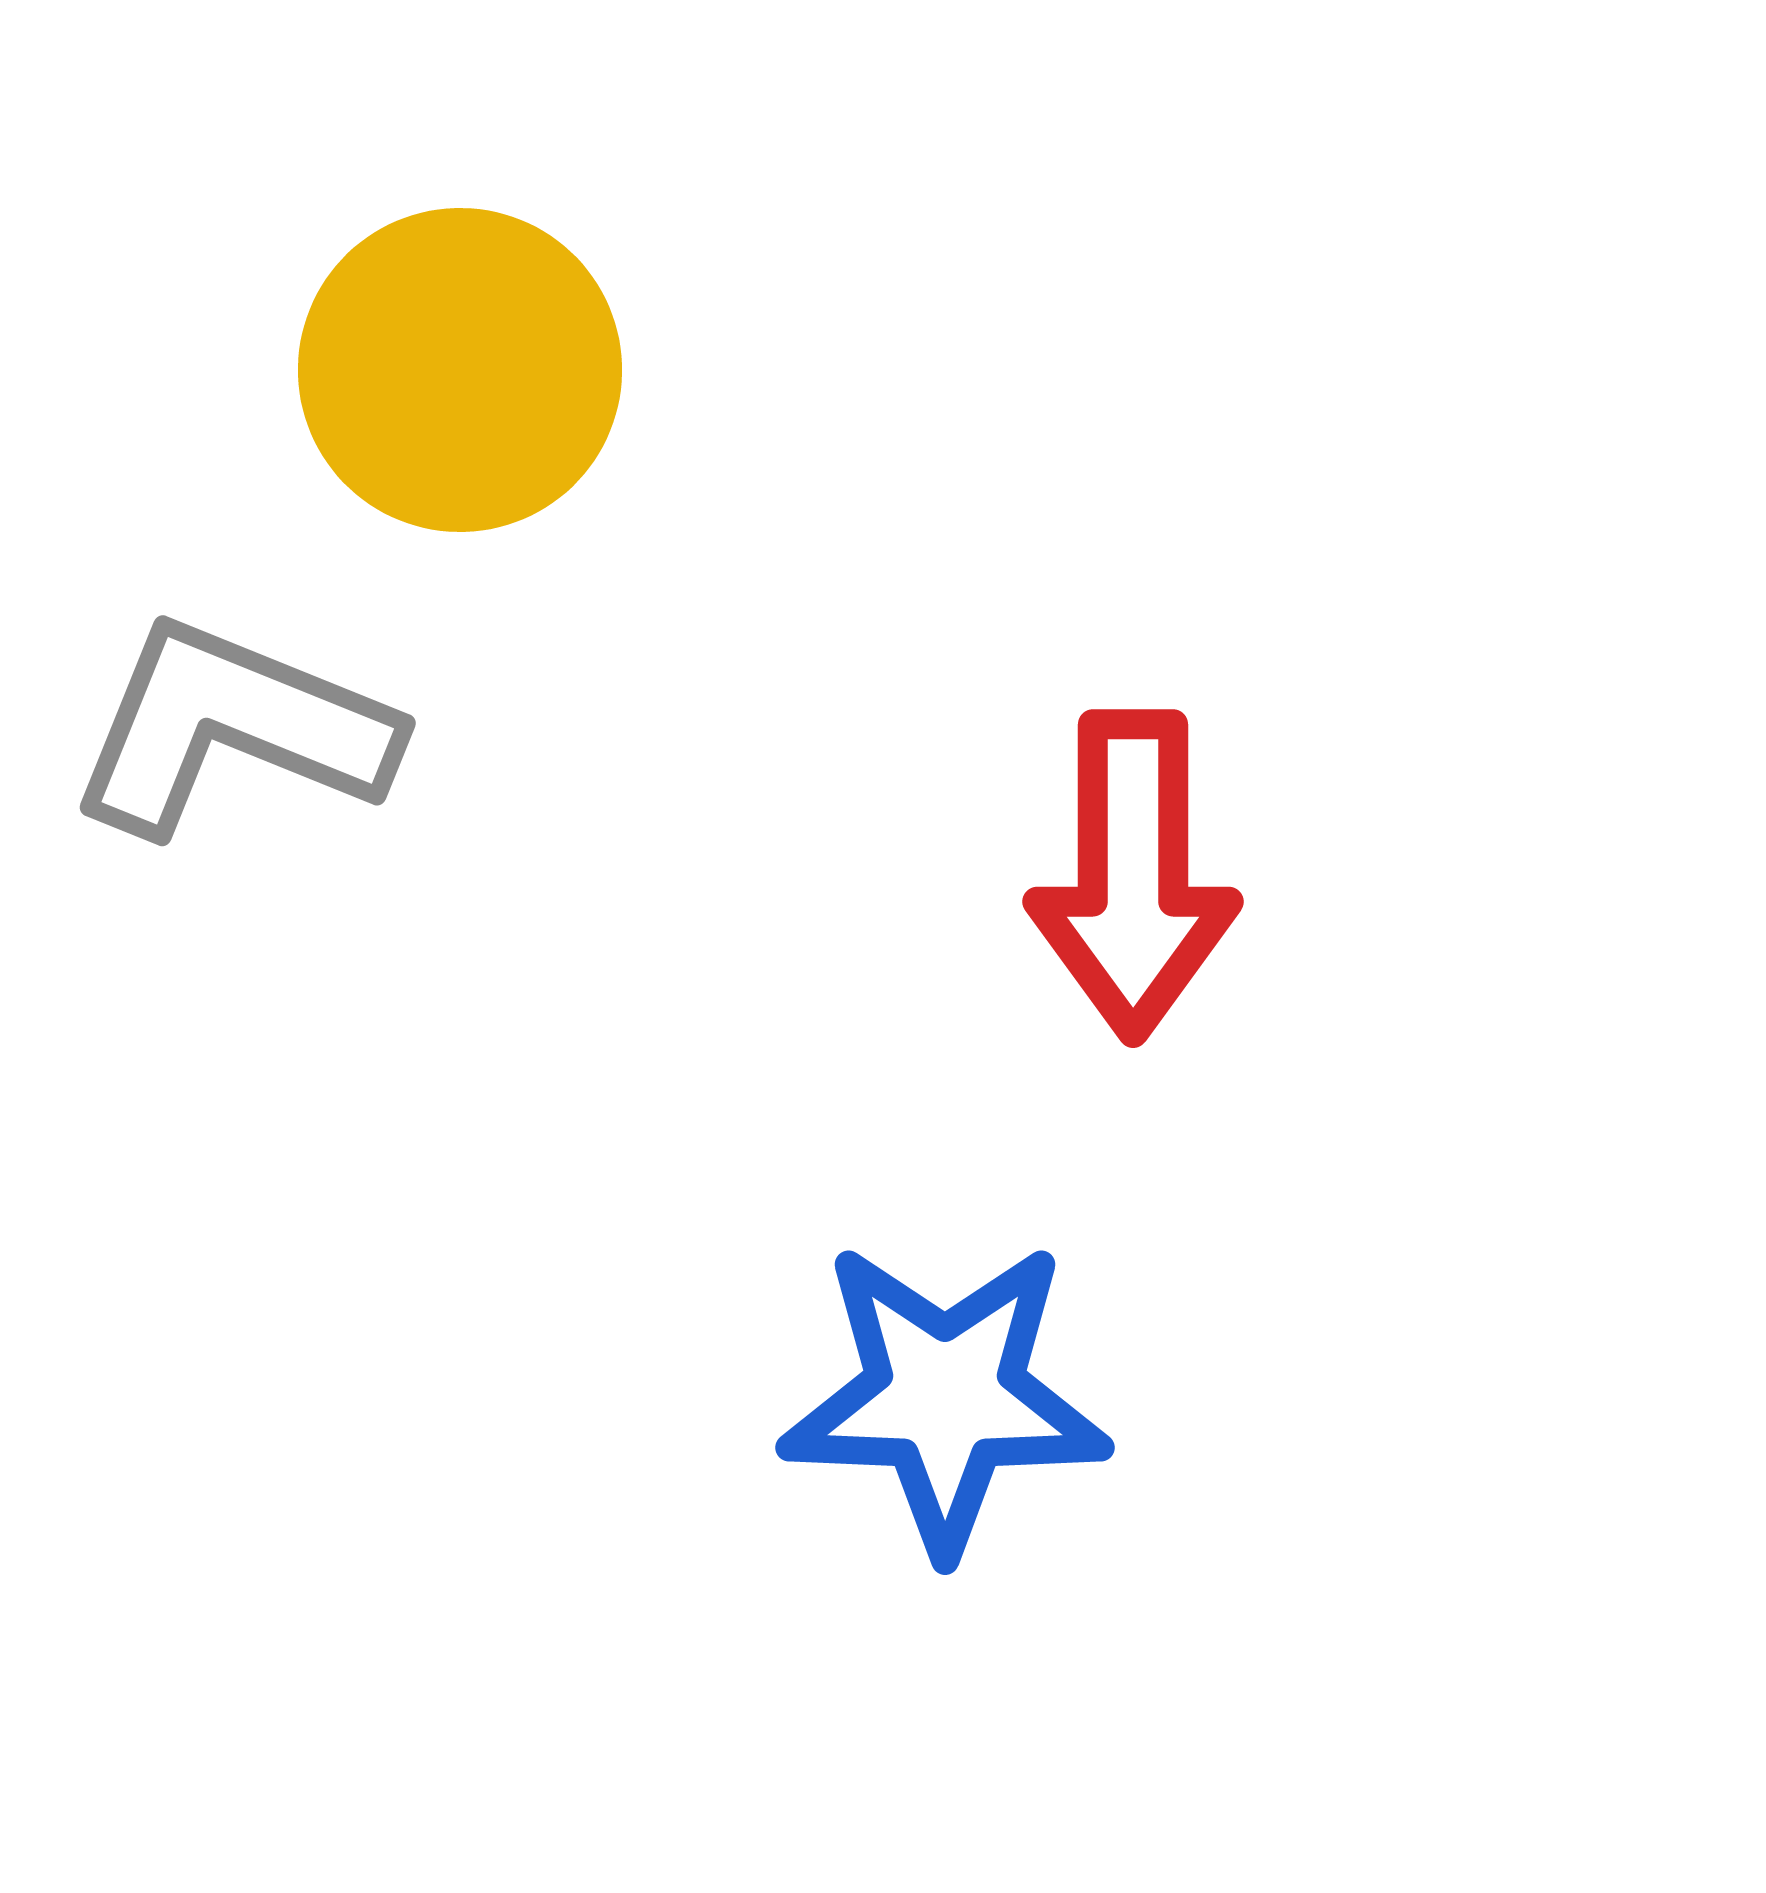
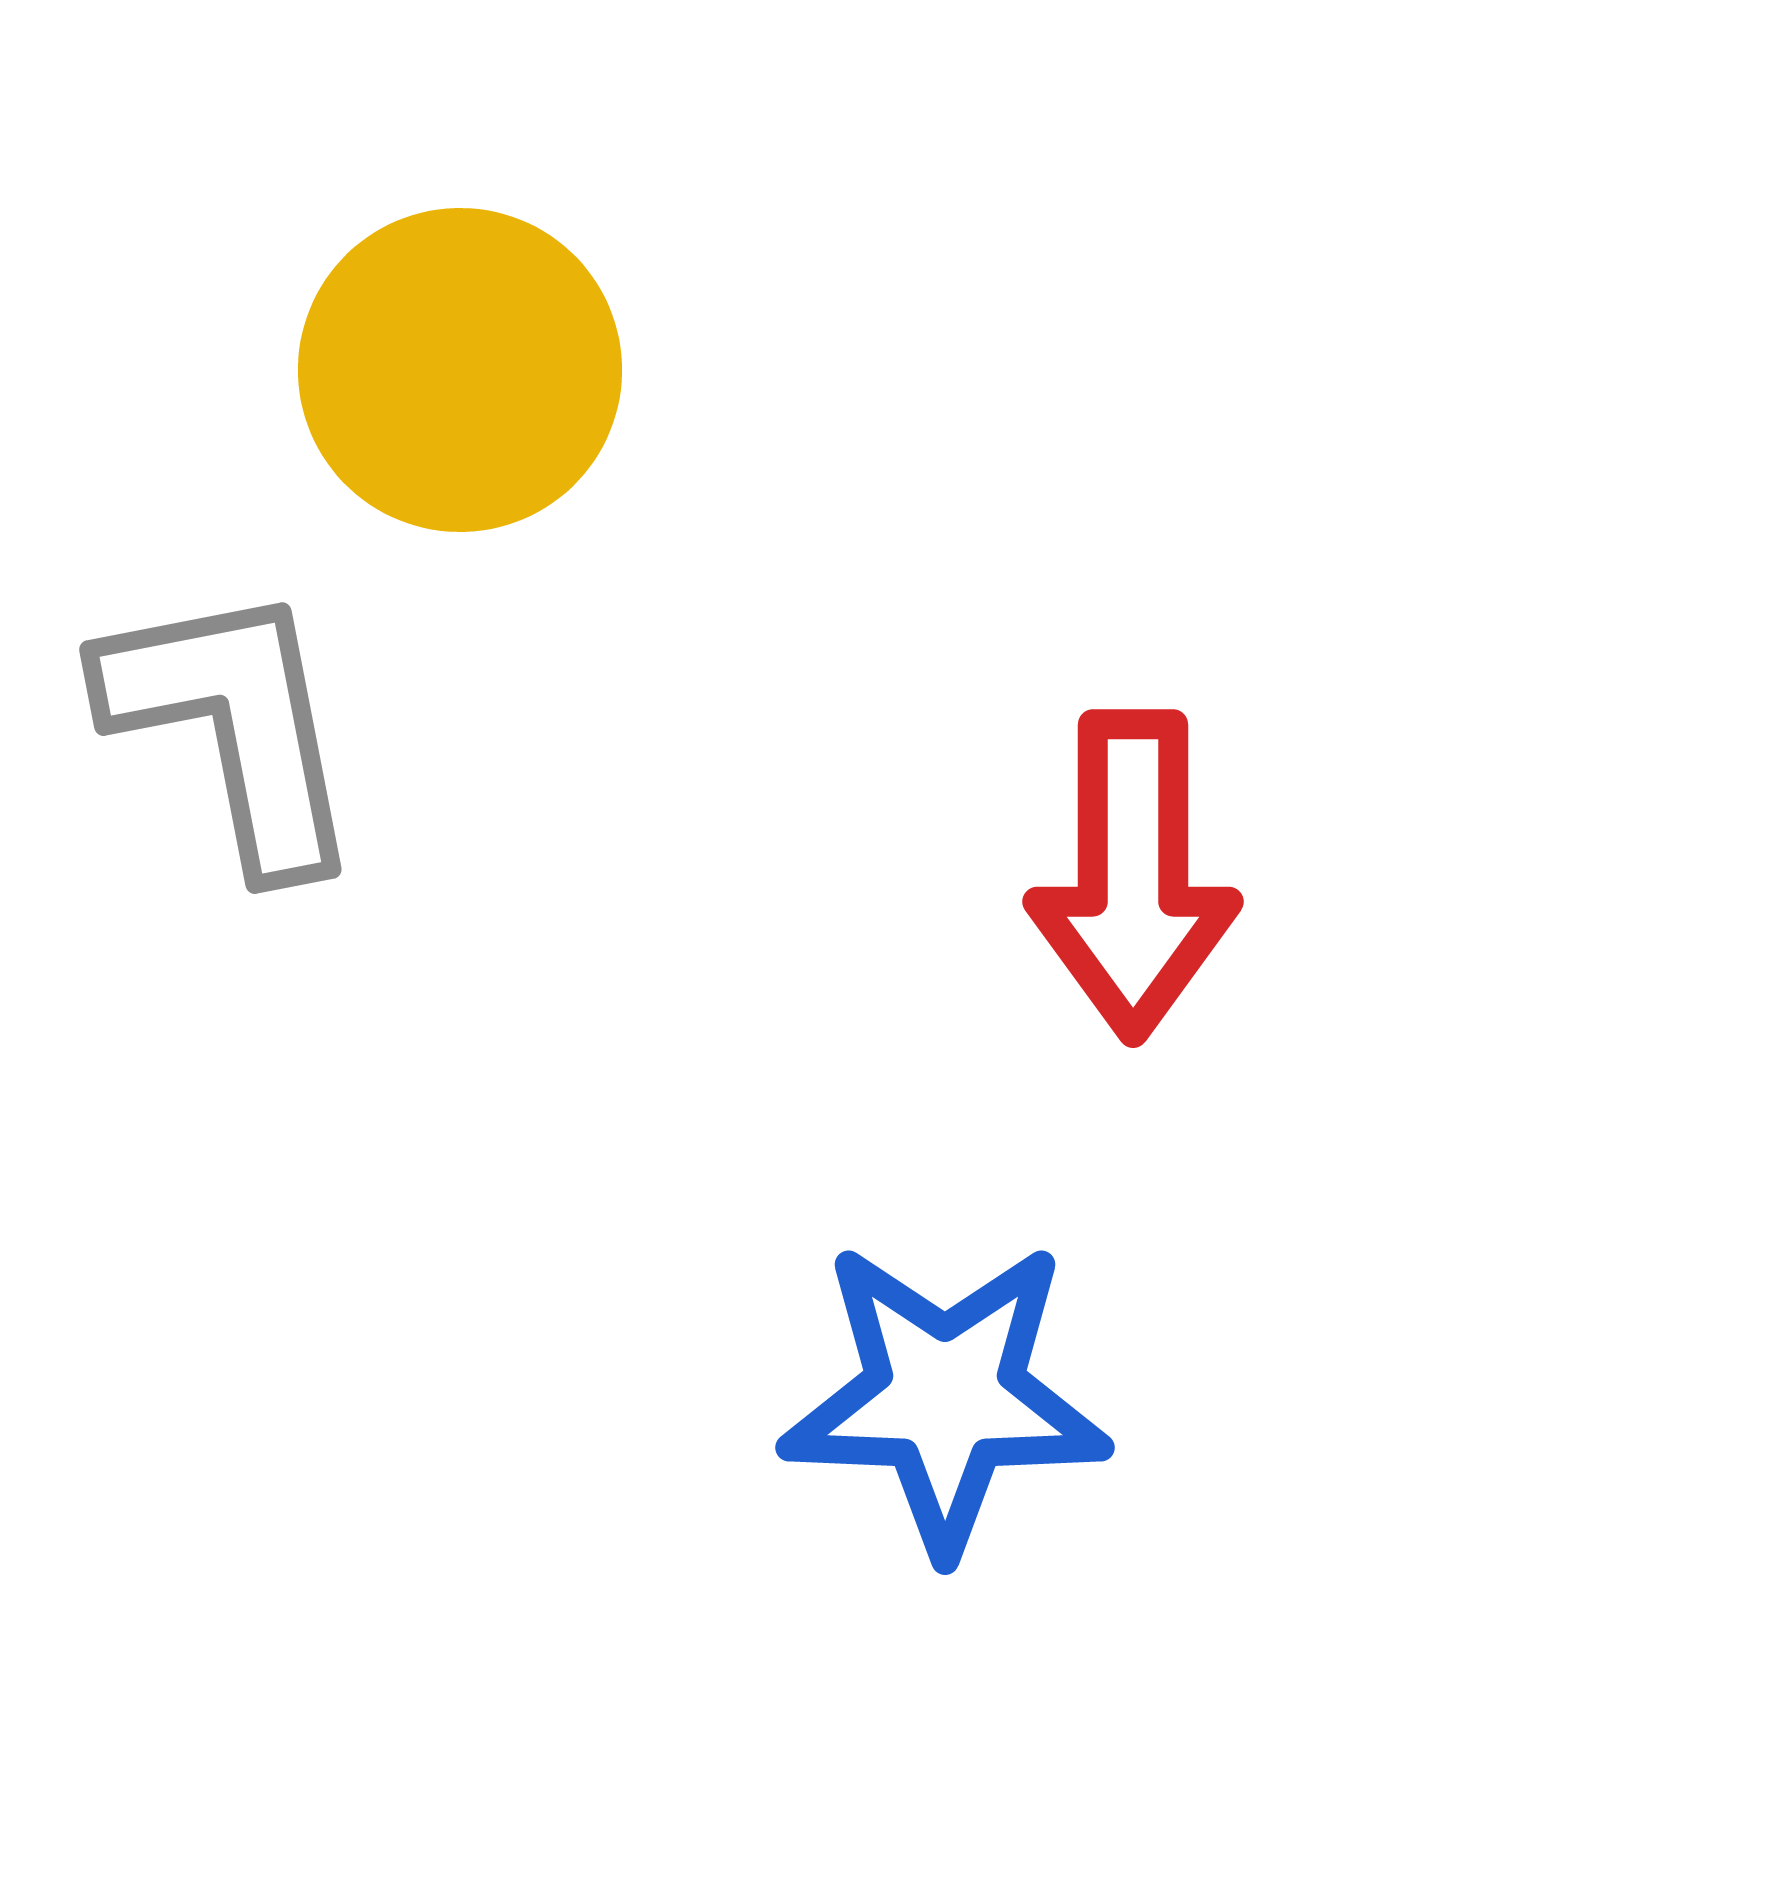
gray L-shape: moved 1 px right, 2 px up; rotated 57 degrees clockwise
